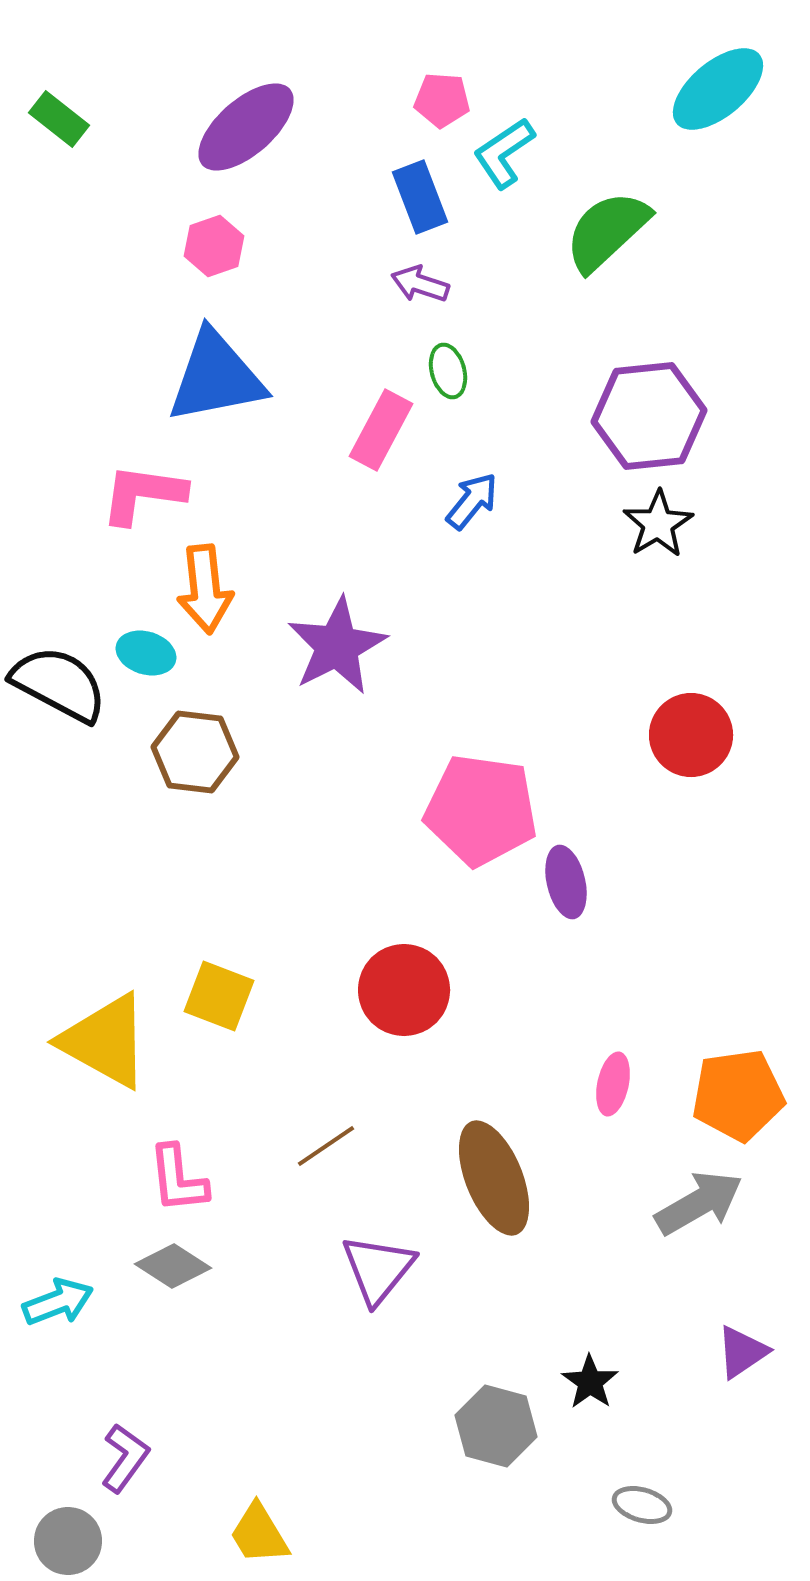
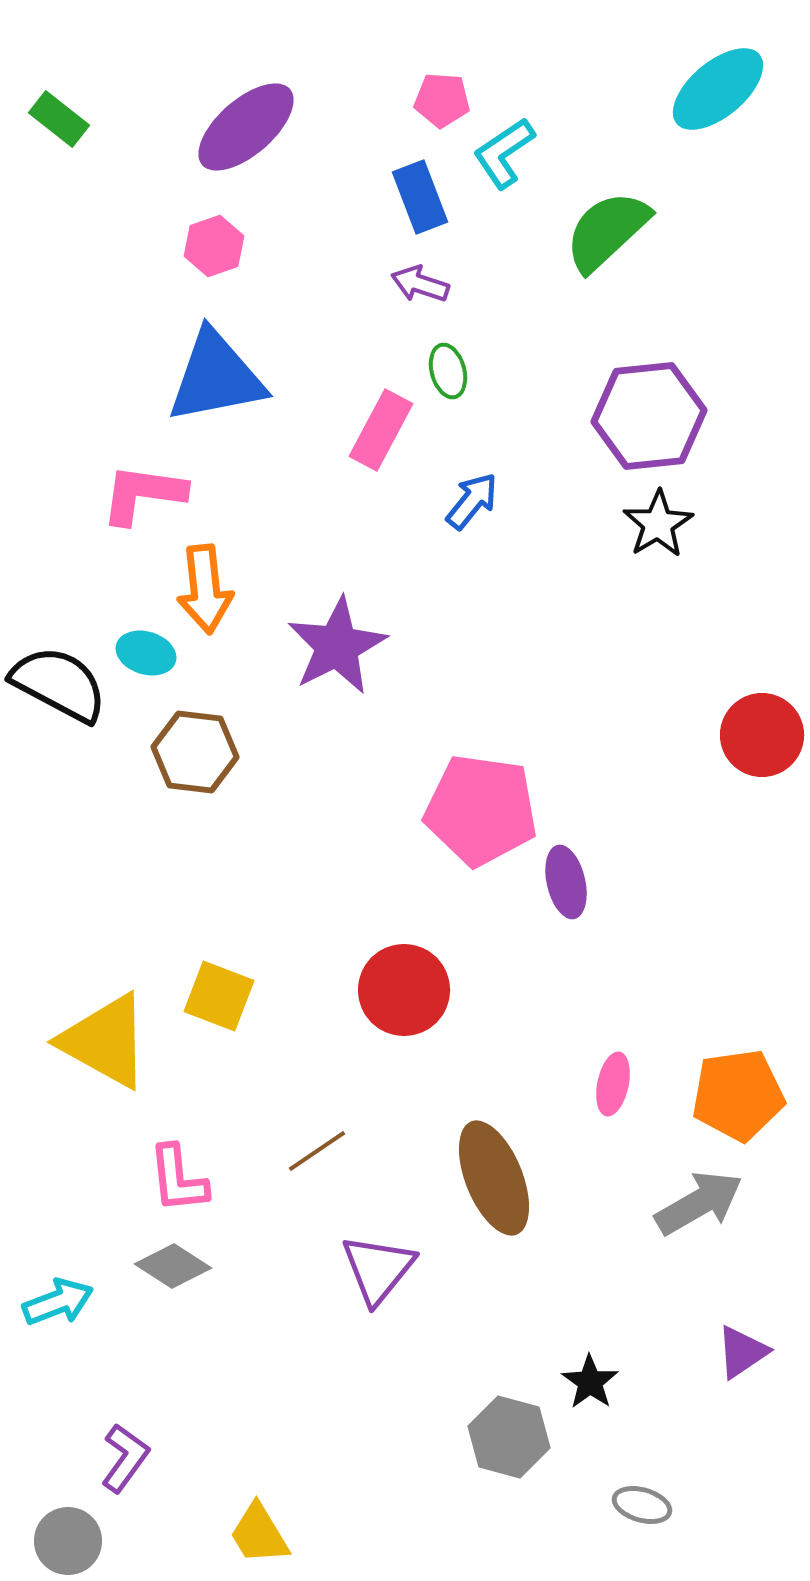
red circle at (691, 735): moved 71 px right
brown line at (326, 1146): moved 9 px left, 5 px down
gray hexagon at (496, 1426): moved 13 px right, 11 px down
